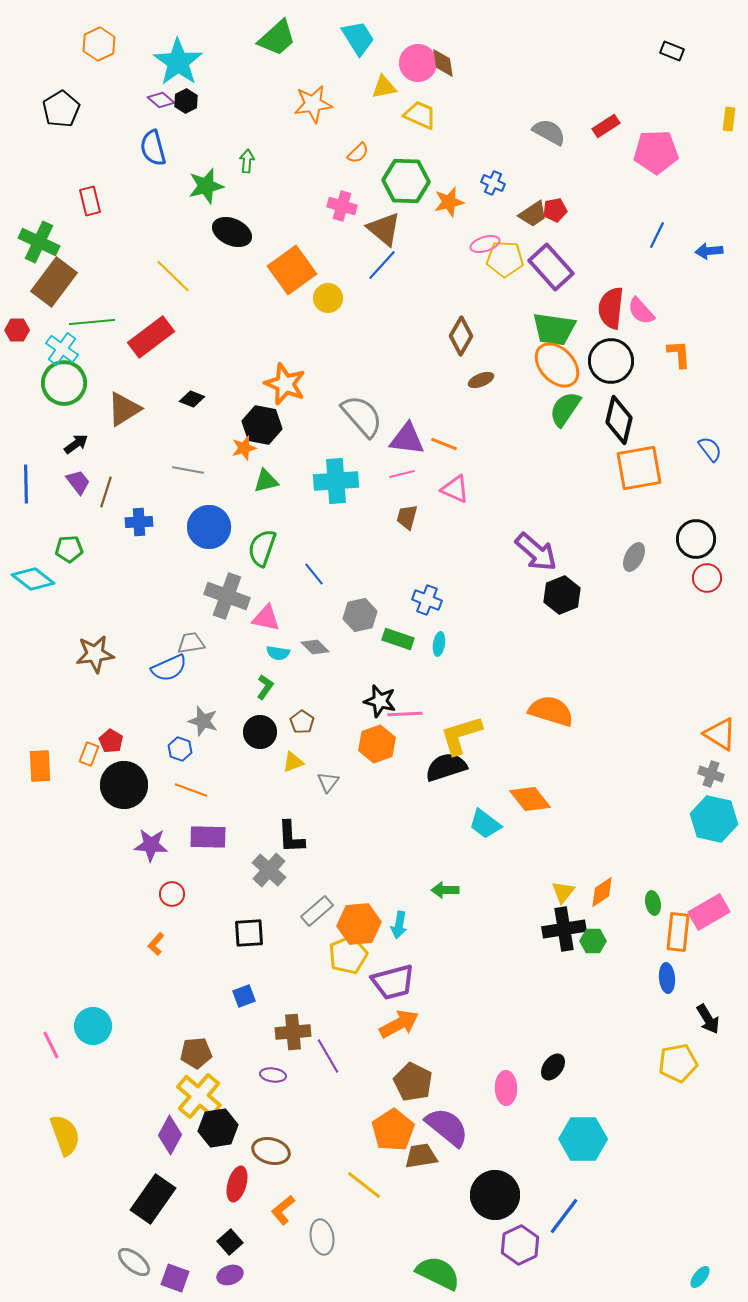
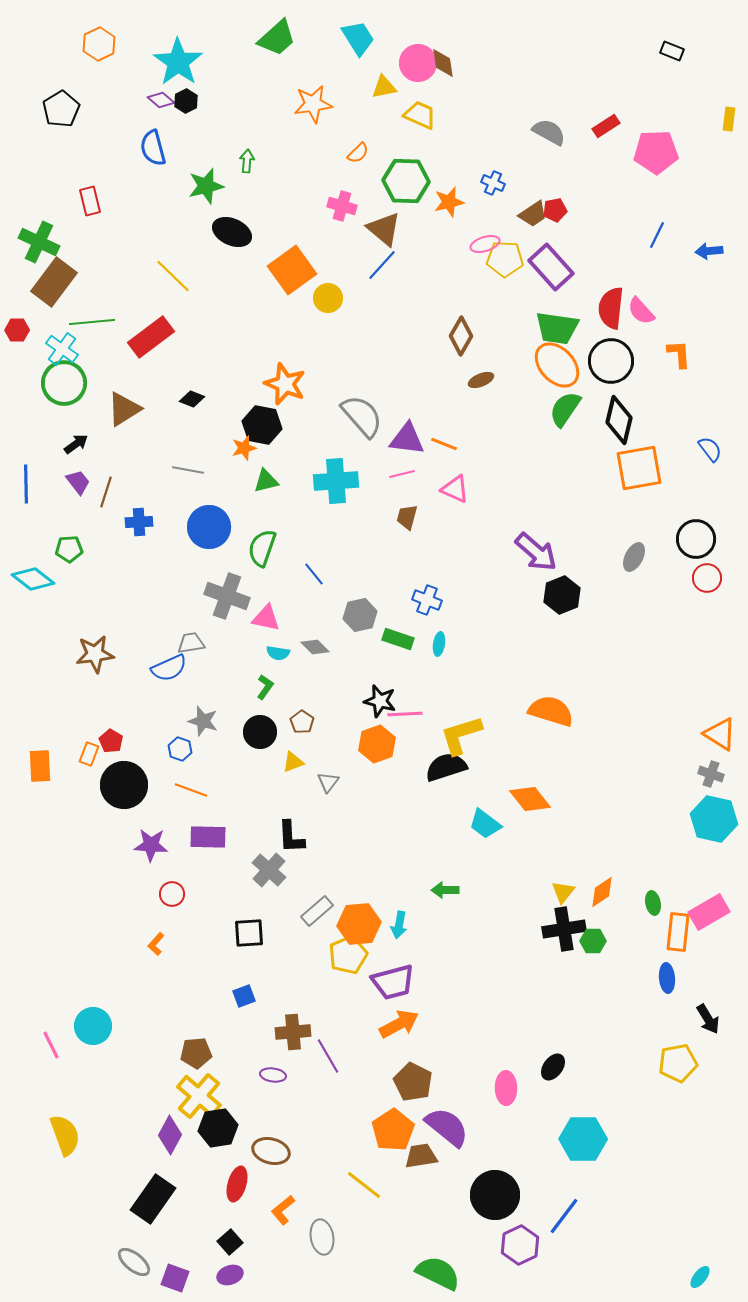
green trapezoid at (554, 329): moved 3 px right, 1 px up
